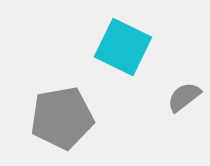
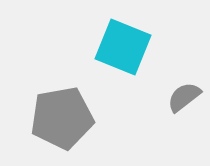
cyan square: rotated 4 degrees counterclockwise
